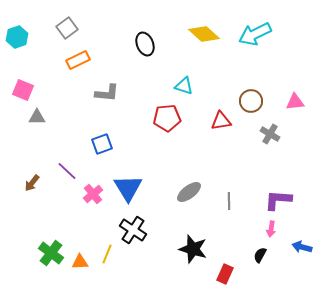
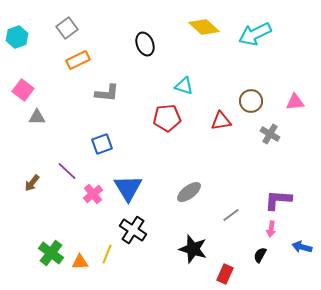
yellow diamond: moved 7 px up
pink square: rotated 15 degrees clockwise
gray line: moved 2 px right, 14 px down; rotated 54 degrees clockwise
